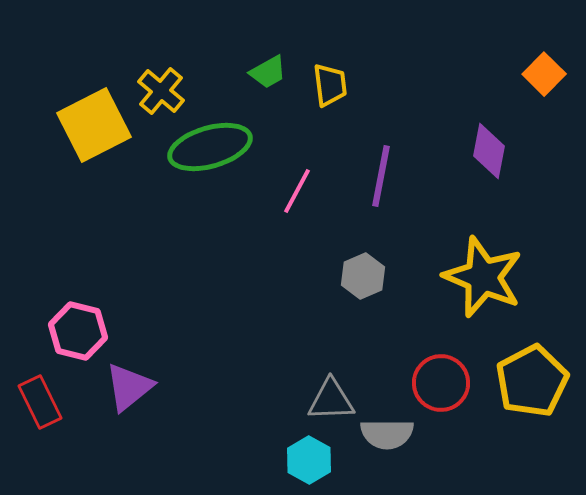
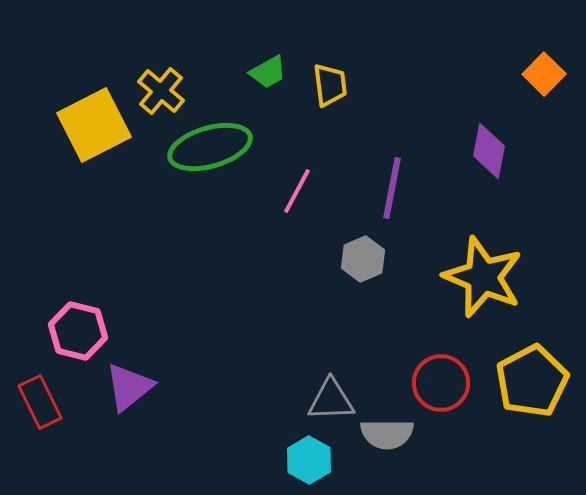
purple line: moved 11 px right, 12 px down
gray hexagon: moved 17 px up
